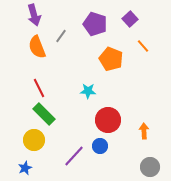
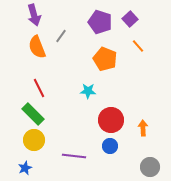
purple pentagon: moved 5 px right, 2 px up
orange line: moved 5 px left
orange pentagon: moved 6 px left
green rectangle: moved 11 px left
red circle: moved 3 px right
orange arrow: moved 1 px left, 3 px up
blue circle: moved 10 px right
purple line: rotated 55 degrees clockwise
